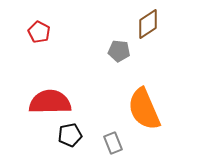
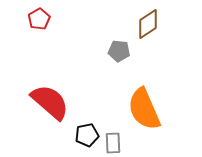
red pentagon: moved 13 px up; rotated 15 degrees clockwise
red semicircle: rotated 42 degrees clockwise
black pentagon: moved 17 px right
gray rectangle: rotated 20 degrees clockwise
